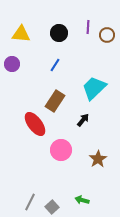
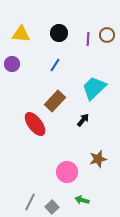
purple line: moved 12 px down
brown rectangle: rotated 10 degrees clockwise
pink circle: moved 6 px right, 22 px down
brown star: rotated 18 degrees clockwise
